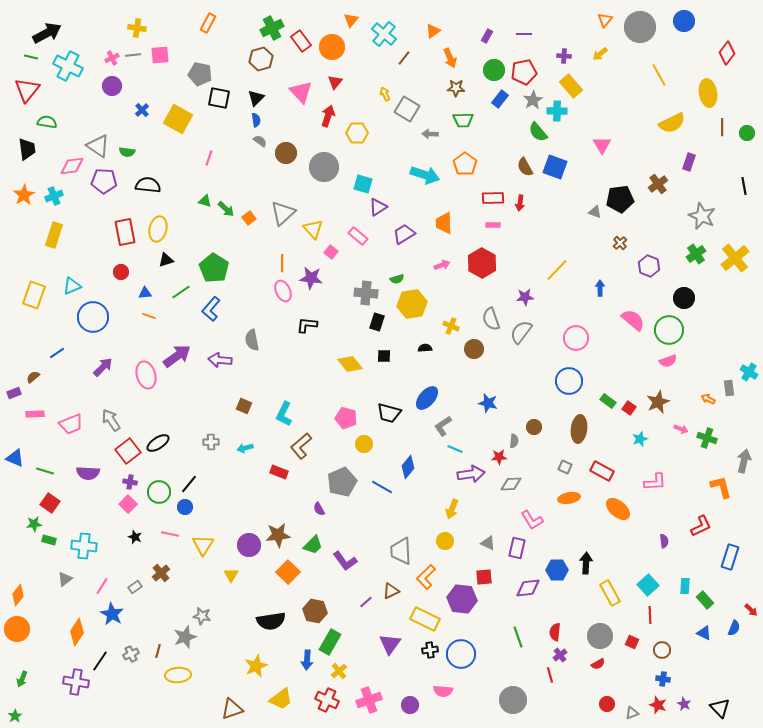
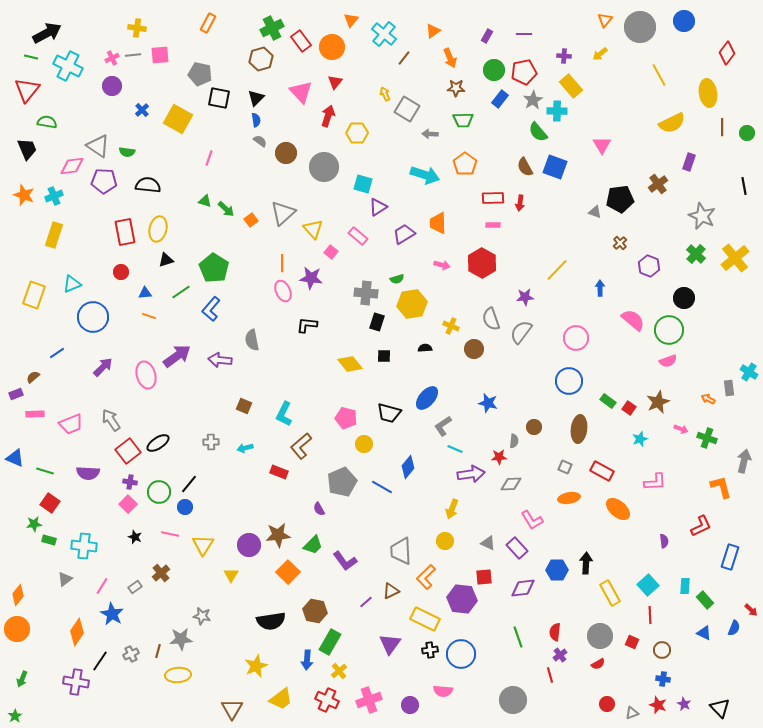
black trapezoid at (27, 149): rotated 15 degrees counterclockwise
orange star at (24, 195): rotated 20 degrees counterclockwise
orange square at (249, 218): moved 2 px right, 2 px down
orange trapezoid at (444, 223): moved 6 px left
green cross at (696, 254): rotated 12 degrees counterclockwise
pink arrow at (442, 265): rotated 35 degrees clockwise
cyan triangle at (72, 286): moved 2 px up
purple rectangle at (14, 393): moved 2 px right, 1 px down
purple rectangle at (517, 548): rotated 55 degrees counterclockwise
purple diamond at (528, 588): moved 5 px left
gray star at (185, 637): moved 4 px left, 2 px down; rotated 15 degrees clockwise
brown triangle at (232, 709): rotated 40 degrees counterclockwise
